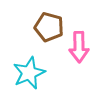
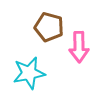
cyan star: rotated 12 degrees clockwise
